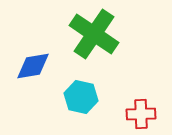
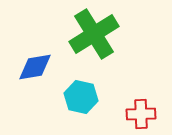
green cross: rotated 24 degrees clockwise
blue diamond: moved 2 px right, 1 px down
